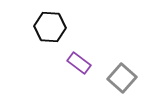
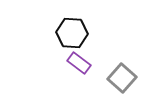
black hexagon: moved 22 px right, 6 px down
